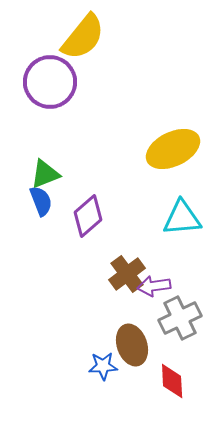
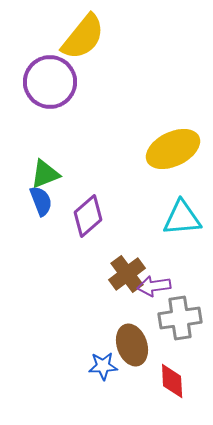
gray cross: rotated 18 degrees clockwise
